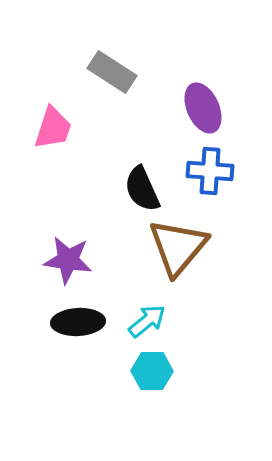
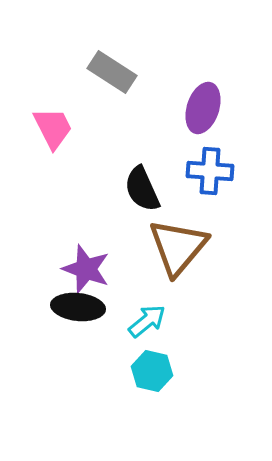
purple ellipse: rotated 42 degrees clockwise
pink trapezoid: rotated 45 degrees counterclockwise
purple star: moved 18 px right, 9 px down; rotated 12 degrees clockwise
black ellipse: moved 15 px up; rotated 9 degrees clockwise
cyan hexagon: rotated 12 degrees clockwise
